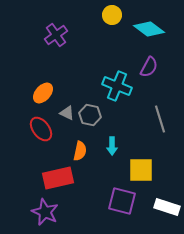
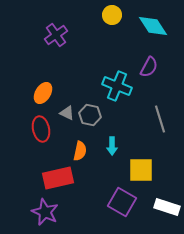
cyan diamond: moved 4 px right, 3 px up; rotated 20 degrees clockwise
orange ellipse: rotated 10 degrees counterclockwise
red ellipse: rotated 25 degrees clockwise
purple square: moved 1 px down; rotated 16 degrees clockwise
